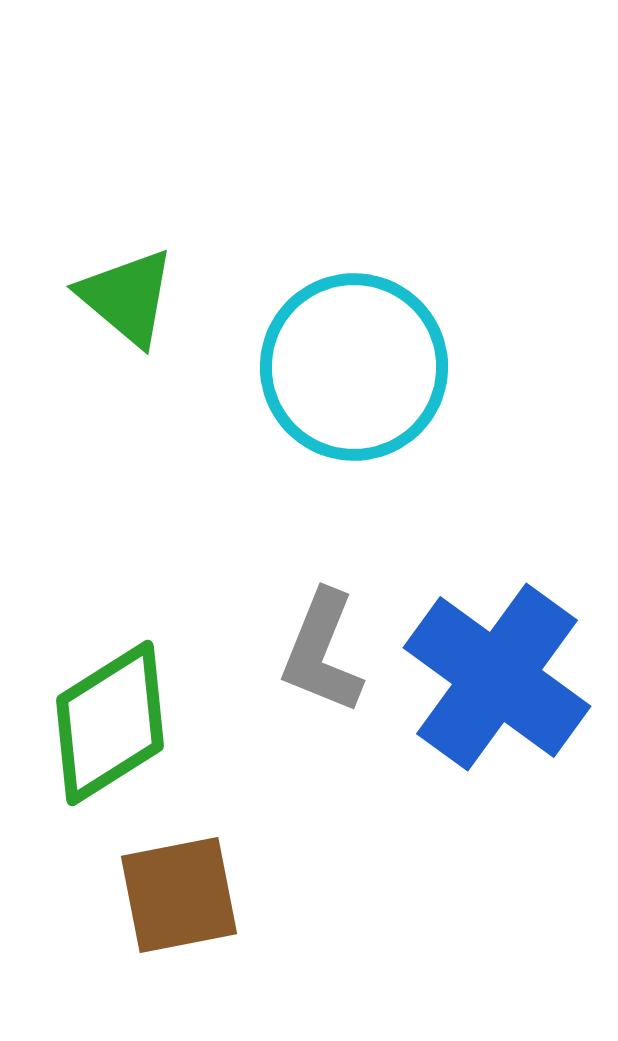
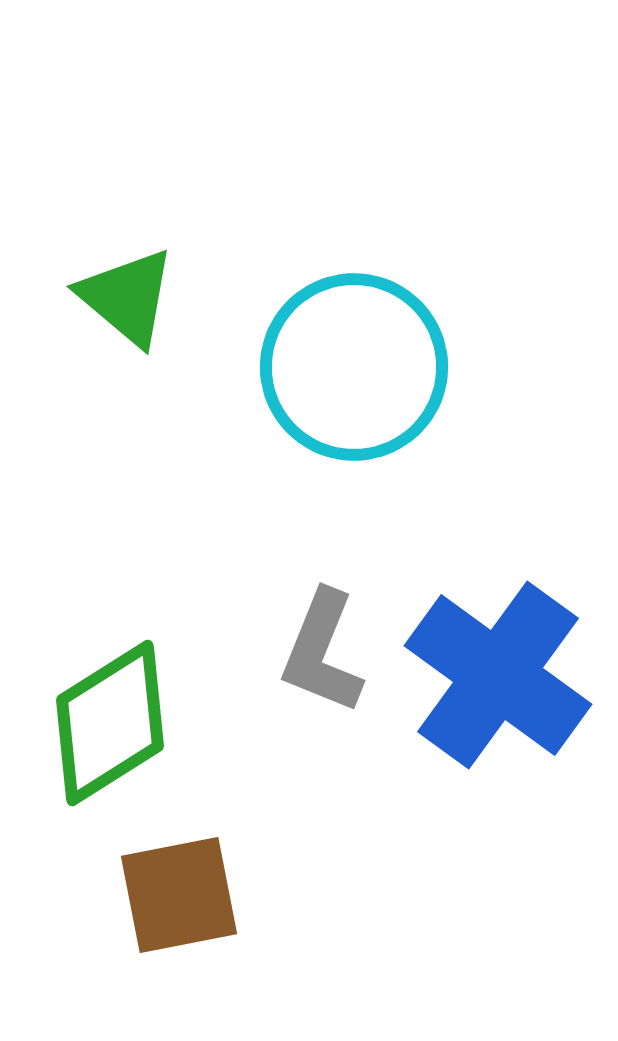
blue cross: moved 1 px right, 2 px up
